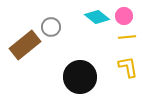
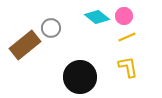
gray circle: moved 1 px down
yellow line: rotated 18 degrees counterclockwise
